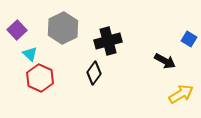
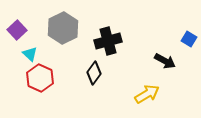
yellow arrow: moved 34 px left
